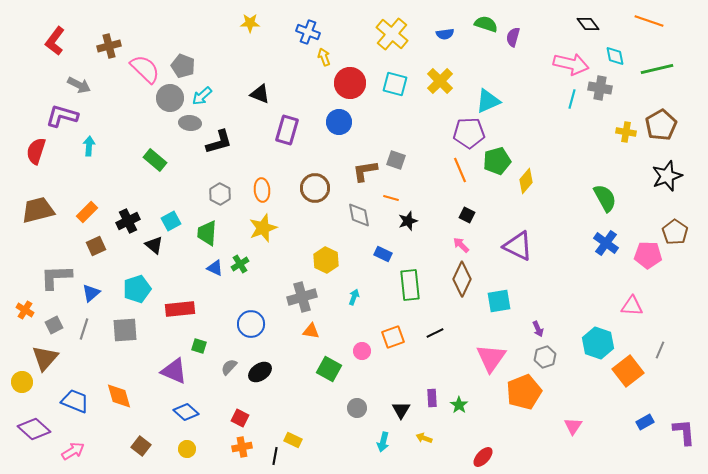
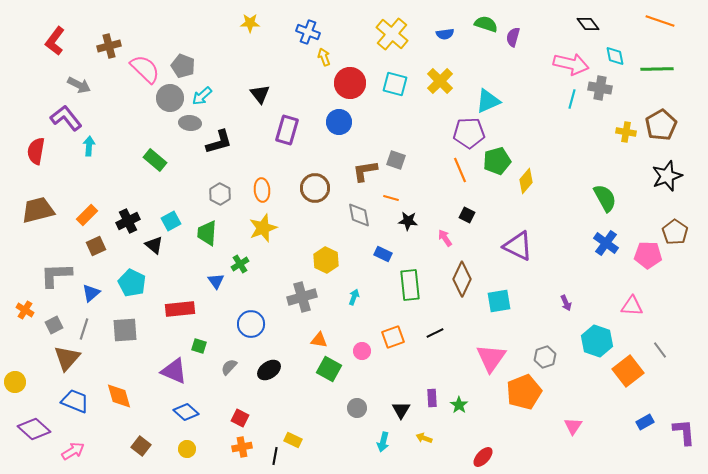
orange line at (649, 21): moved 11 px right
green line at (657, 69): rotated 12 degrees clockwise
black triangle at (260, 94): rotated 30 degrees clockwise
purple L-shape at (62, 116): moved 4 px right, 2 px down; rotated 36 degrees clockwise
red semicircle at (36, 151): rotated 8 degrees counterclockwise
orange rectangle at (87, 212): moved 3 px down
black star at (408, 221): rotated 24 degrees clockwise
pink arrow at (461, 245): moved 16 px left, 7 px up; rotated 12 degrees clockwise
blue triangle at (215, 268): moved 1 px right, 13 px down; rotated 30 degrees clockwise
gray L-shape at (56, 277): moved 2 px up
cyan pentagon at (137, 289): moved 5 px left, 6 px up; rotated 28 degrees counterclockwise
purple arrow at (538, 329): moved 28 px right, 26 px up
orange triangle at (311, 331): moved 8 px right, 9 px down
cyan hexagon at (598, 343): moved 1 px left, 2 px up
gray line at (660, 350): rotated 60 degrees counterclockwise
brown triangle at (45, 358): moved 22 px right
black ellipse at (260, 372): moved 9 px right, 2 px up
yellow circle at (22, 382): moved 7 px left
